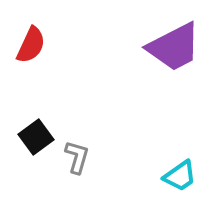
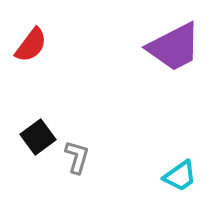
red semicircle: rotated 12 degrees clockwise
black square: moved 2 px right
